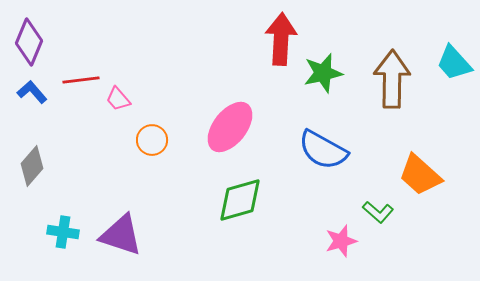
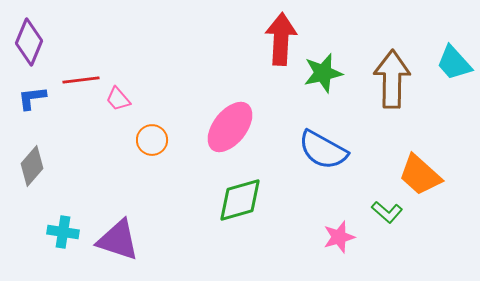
blue L-shape: moved 6 px down; rotated 56 degrees counterclockwise
green L-shape: moved 9 px right
purple triangle: moved 3 px left, 5 px down
pink star: moved 2 px left, 4 px up
